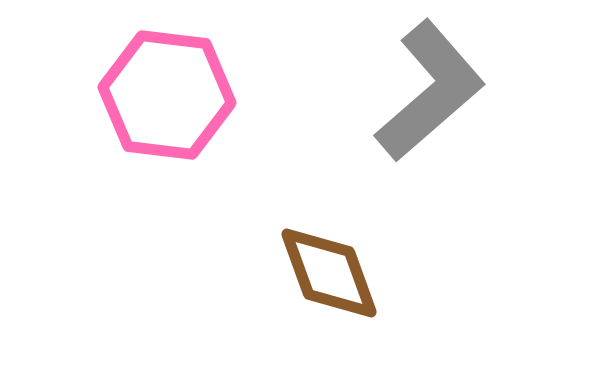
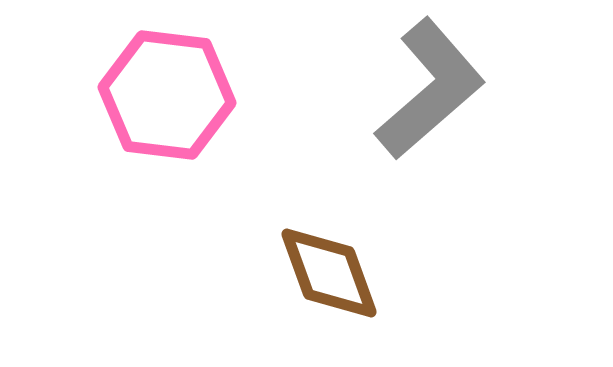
gray L-shape: moved 2 px up
